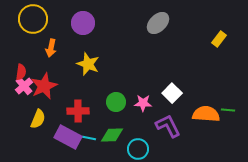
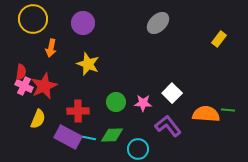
pink cross: rotated 24 degrees counterclockwise
purple L-shape: rotated 12 degrees counterclockwise
